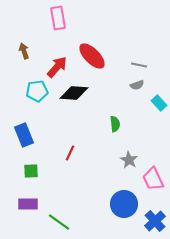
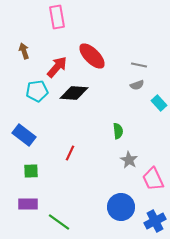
pink rectangle: moved 1 px left, 1 px up
green semicircle: moved 3 px right, 7 px down
blue rectangle: rotated 30 degrees counterclockwise
blue circle: moved 3 px left, 3 px down
blue cross: rotated 15 degrees clockwise
